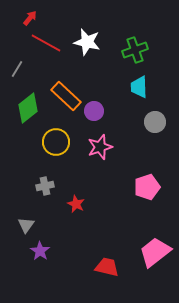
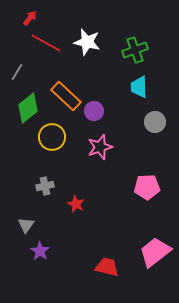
gray line: moved 3 px down
yellow circle: moved 4 px left, 5 px up
pink pentagon: rotated 15 degrees clockwise
